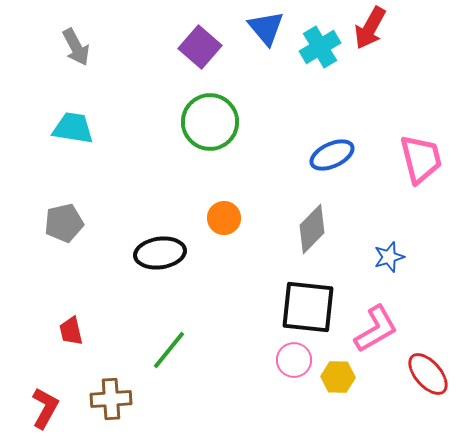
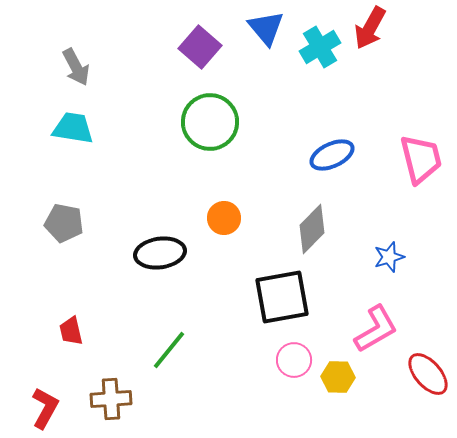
gray arrow: moved 20 px down
gray pentagon: rotated 24 degrees clockwise
black square: moved 26 px left, 10 px up; rotated 16 degrees counterclockwise
